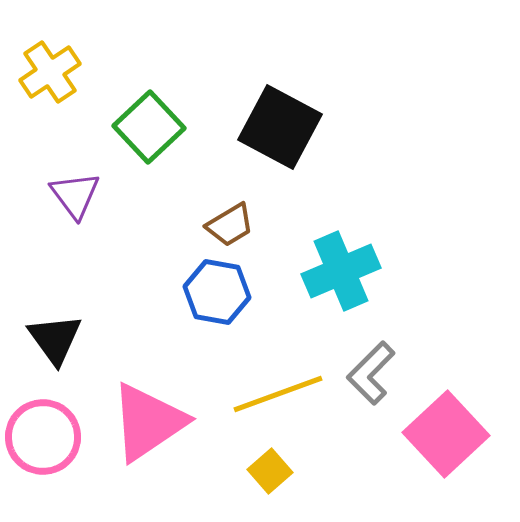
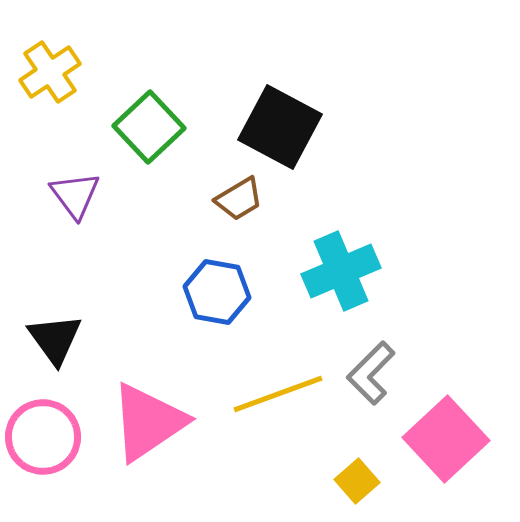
brown trapezoid: moved 9 px right, 26 px up
pink square: moved 5 px down
yellow square: moved 87 px right, 10 px down
